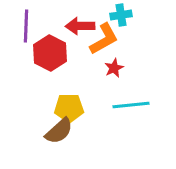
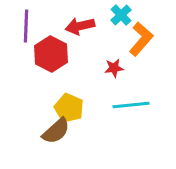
cyan cross: rotated 35 degrees counterclockwise
red arrow: rotated 12 degrees counterclockwise
orange L-shape: moved 37 px right; rotated 20 degrees counterclockwise
red hexagon: moved 1 px right, 1 px down
red star: rotated 18 degrees clockwise
yellow pentagon: rotated 24 degrees clockwise
brown semicircle: moved 3 px left
